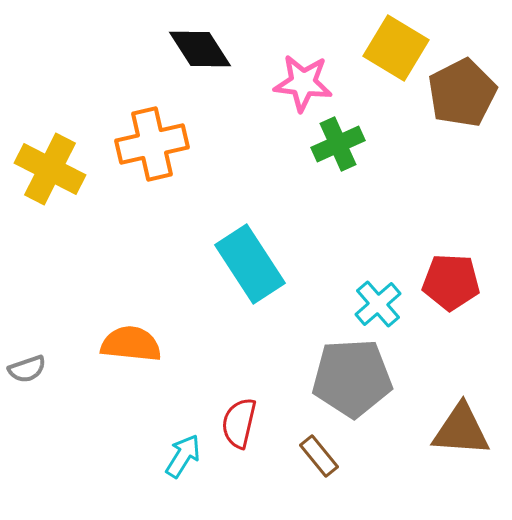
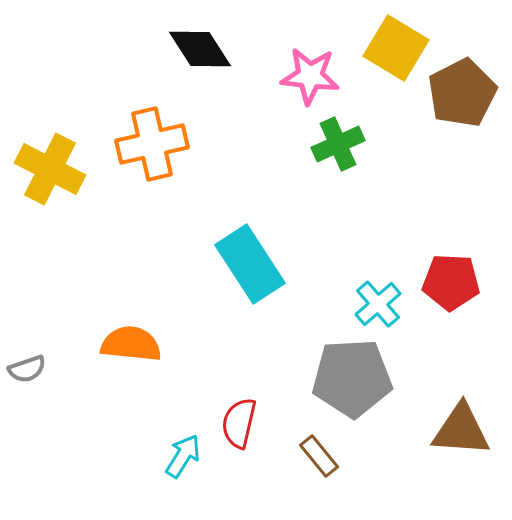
pink star: moved 7 px right, 7 px up
